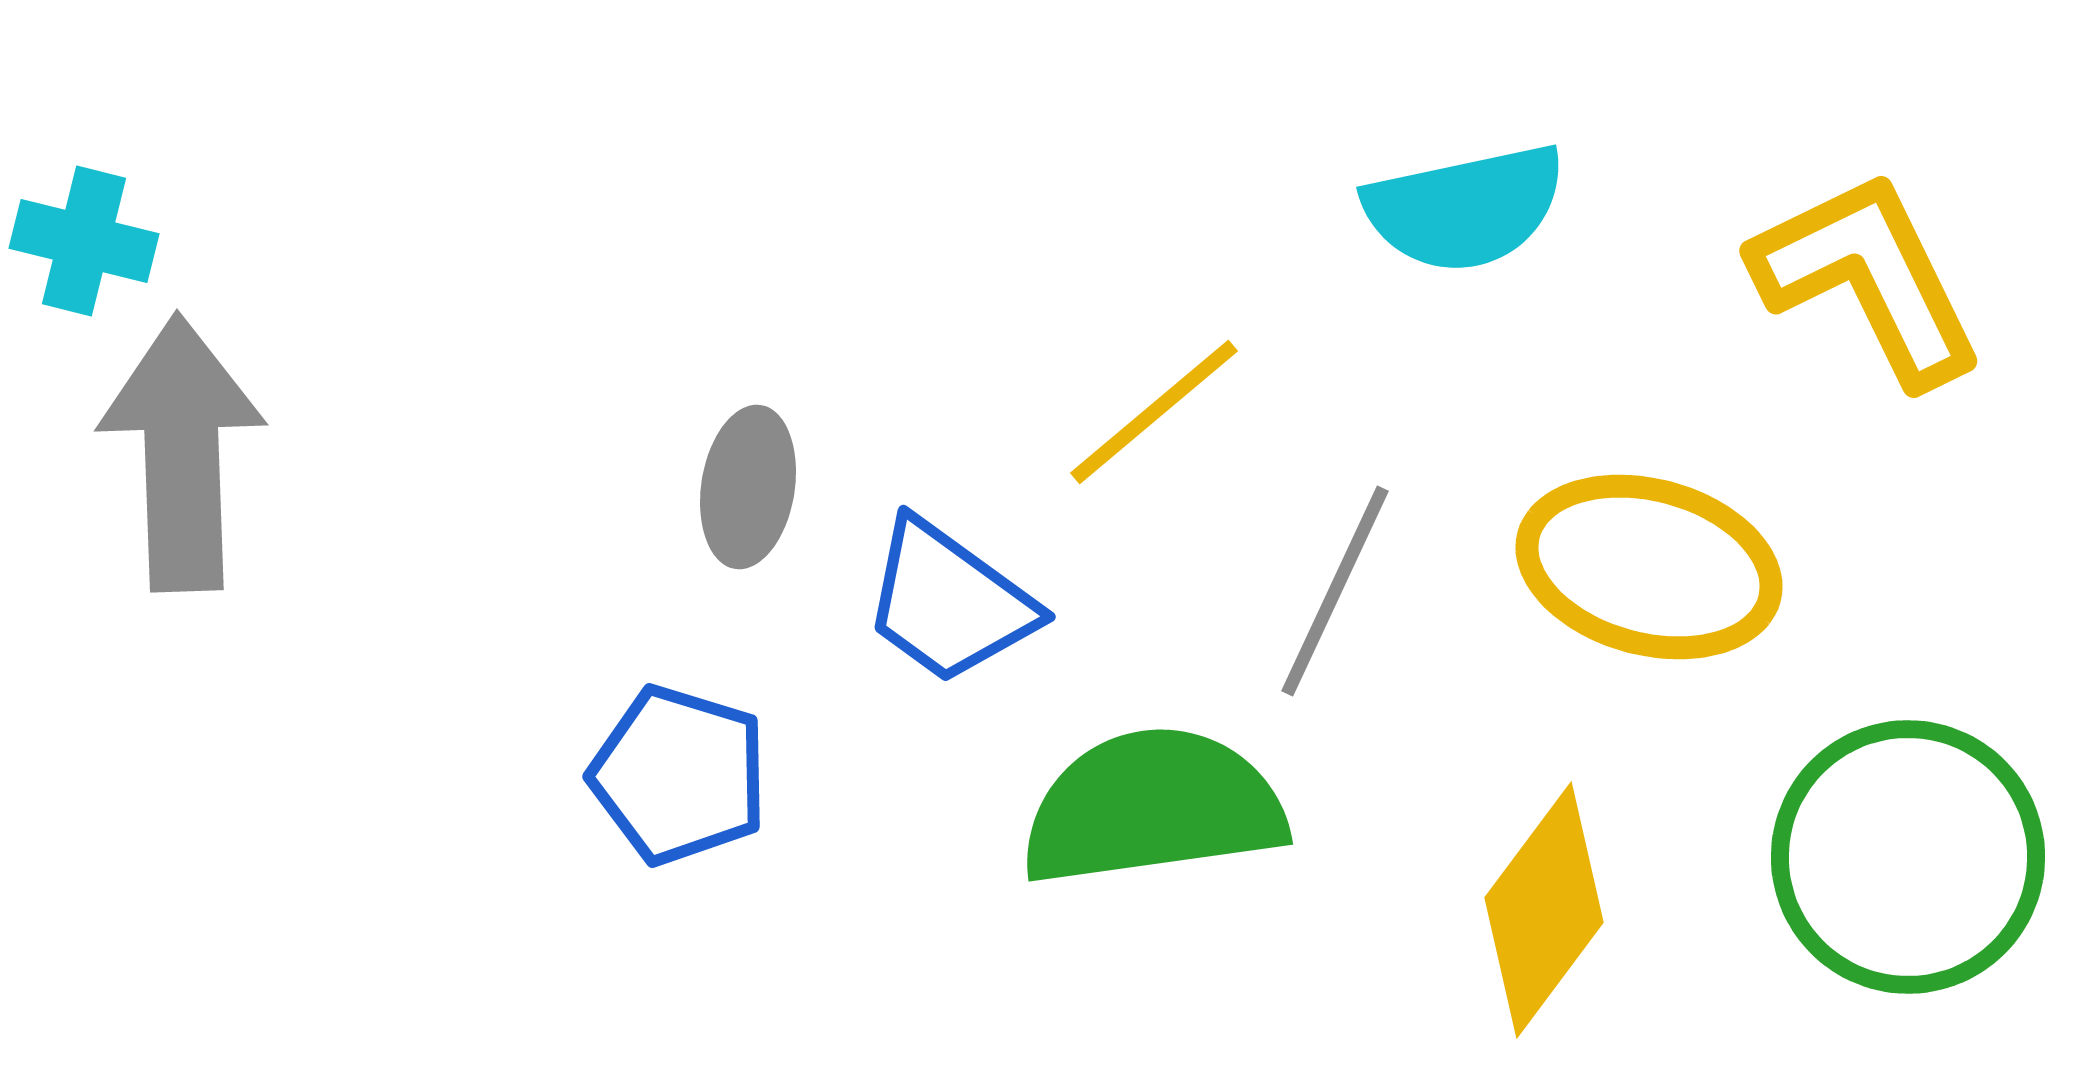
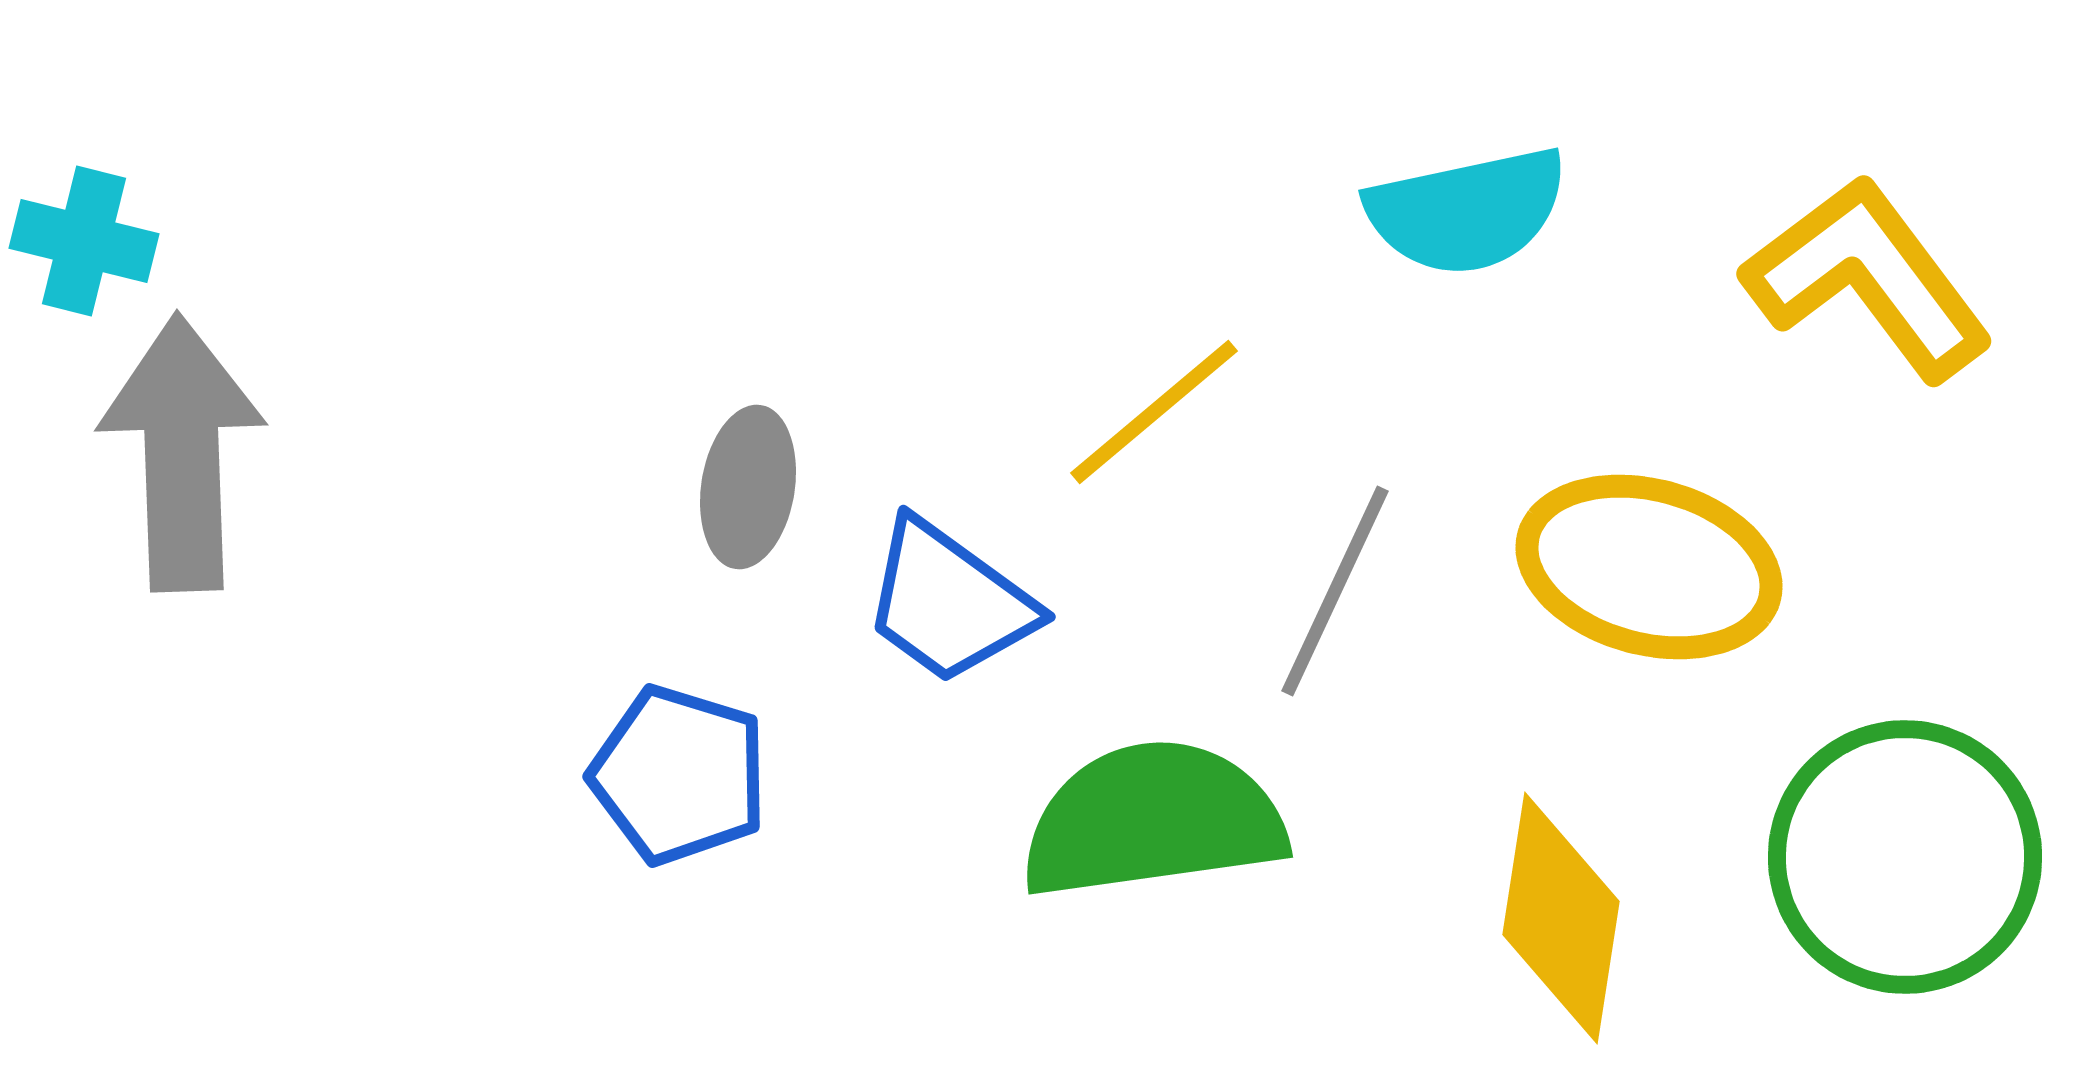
cyan semicircle: moved 2 px right, 3 px down
yellow L-shape: rotated 11 degrees counterclockwise
green semicircle: moved 13 px down
green circle: moved 3 px left
yellow diamond: moved 17 px right, 8 px down; rotated 28 degrees counterclockwise
